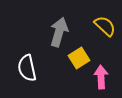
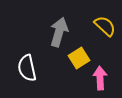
pink arrow: moved 1 px left, 1 px down
